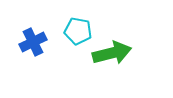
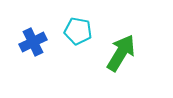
green arrow: moved 9 px right; rotated 45 degrees counterclockwise
